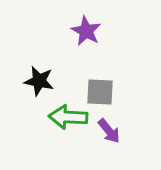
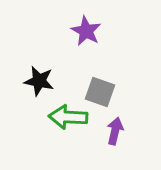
gray square: rotated 16 degrees clockwise
purple arrow: moved 6 px right; rotated 128 degrees counterclockwise
